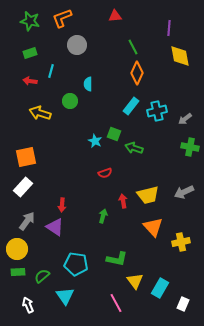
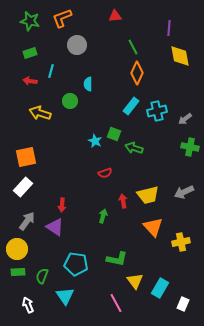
green semicircle at (42, 276): rotated 28 degrees counterclockwise
